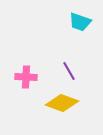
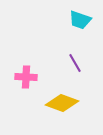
cyan trapezoid: moved 2 px up
purple line: moved 6 px right, 8 px up
